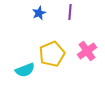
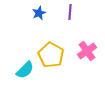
yellow pentagon: moved 1 px left, 1 px down; rotated 20 degrees counterclockwise
cyan semicircle: rotated 24 degrees counterclockwise
